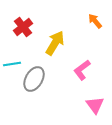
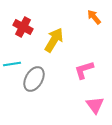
orange arrow: moved 1 px left, 4 px up
red cross: rotated 24 degrees counterclockwise
yellow arrow: moved 1 px left, 3 px up
pink L-shape: moved 2 px right; rotated 20 degrees clockwise
